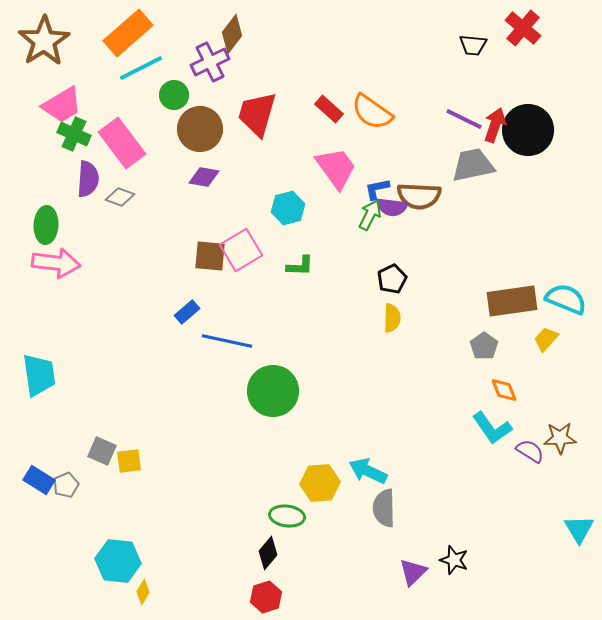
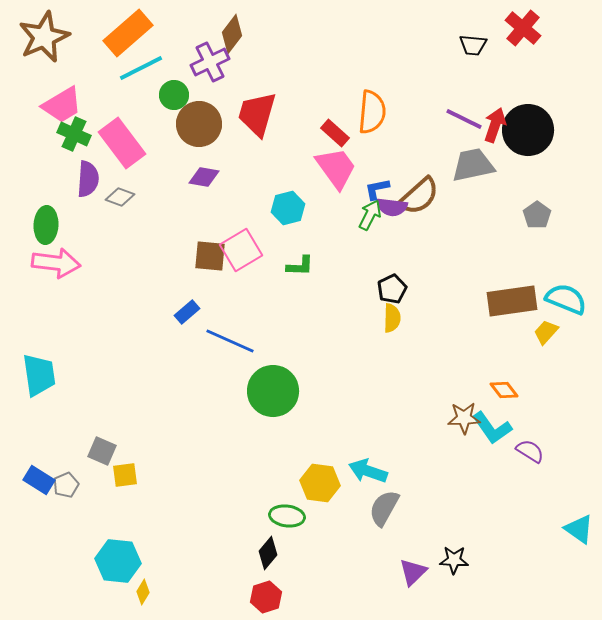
brown star at (44, 41): moved 4 px up; rotated 9 degrees clockwise
red rectangle at (329, 109): moved 6 px right, 24 px down
orange semicircle at (372, 112): rotated 120 degrees counterclockwise
brown circle at (200, 129): moved 1 px left, 5 px up
brown semicircle at (419, 196): rotated 45 degrees counterclockwise
black pentagon at (392, 279): moved 10 px down
yellow trapezoid at (546, 339): moved 7 px up
blue line at (227, 341): moved 3 px right; rotated 12 degrees clockwise
gray pentagon at (484, 346): moved 53 px right, 131 px up
orange diamond at (504, 390): rotated 16 degrees counterclockwise
brown star at (560, 438): moved 96 px left, 20 px up
yellow square at (129, 461): moved 4 px left, 14 px down
cyan arrow at (368, 471): rotated 6 degrees counterclockwise
yellow hexagon at (320, 483): rotated 12 degrees clockwise
gray semicircle at (384, 508): rotated 30 degrees clockwise
cyan triangle at (579, 529): rotated 24 degrees counterclockwise
black star at (454, 560): rotated 16 degrees counterclockwise
